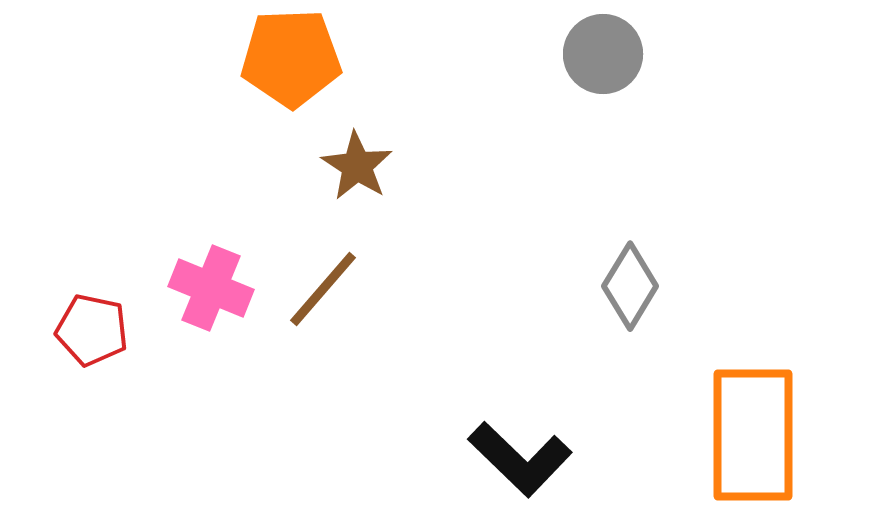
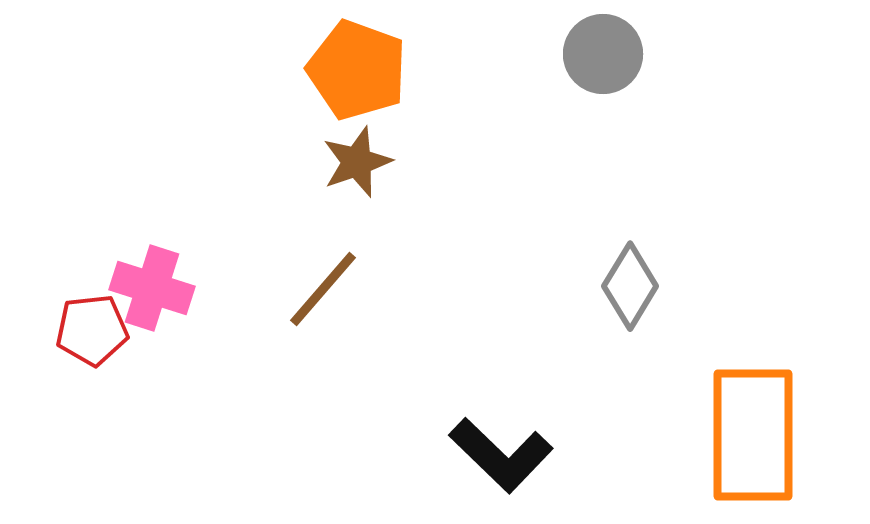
orange pentagon: moved 66 px right, 12 px down; rotated 22 degrees clockwise
brown star: moved 4 px up; rotated 20 degrees clockwise
pink cross: moved 59 px left; rotated 4 degrees counterclockwise
red pentagon: rotated 18 degrees counterclockwise
black L-shape: moved 19 px left, 4 px up
